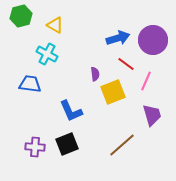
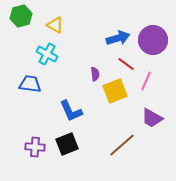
yellow square: moved 2 px right, 1 px up
purple trapezoid: moved 3 px down; rotated 135 degrees clockwise
